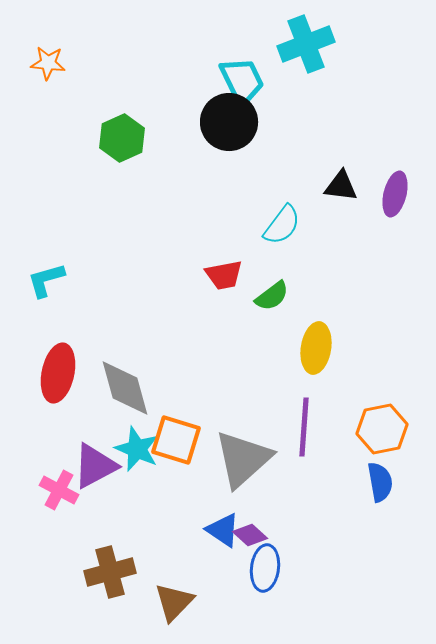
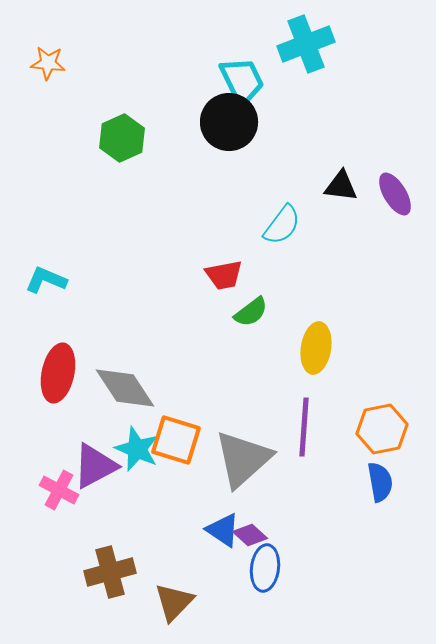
purple ellipse: rotated 45 degrees counterclockwise
cyan L-shape: rotated 39 degrees clockwise
green semicircle: moved 21 px left, 16 px down
gray diamond: rotated 18 degrees counterclockwise
